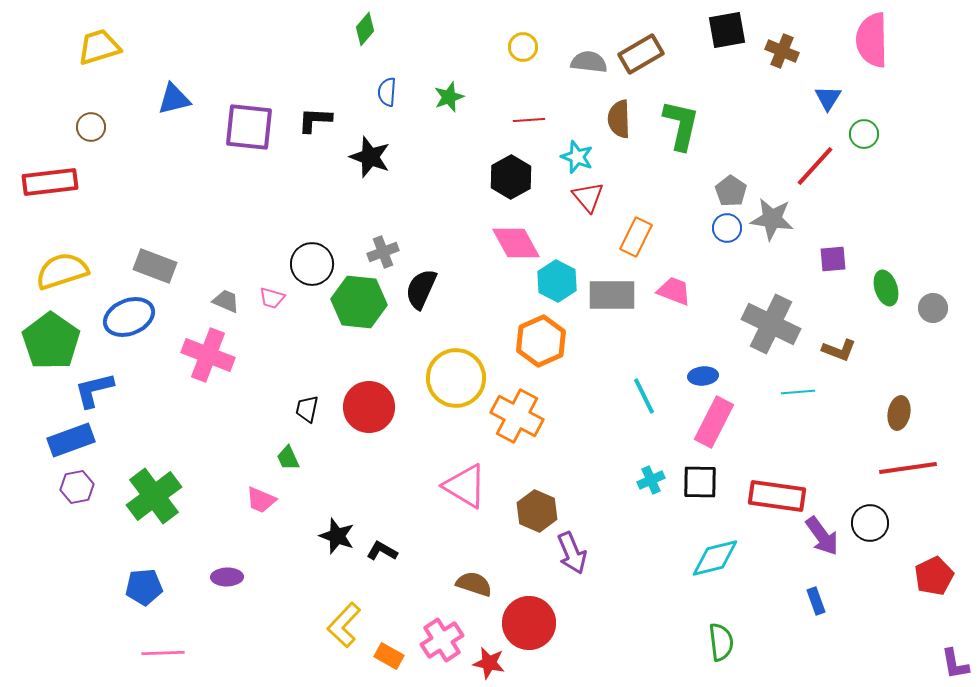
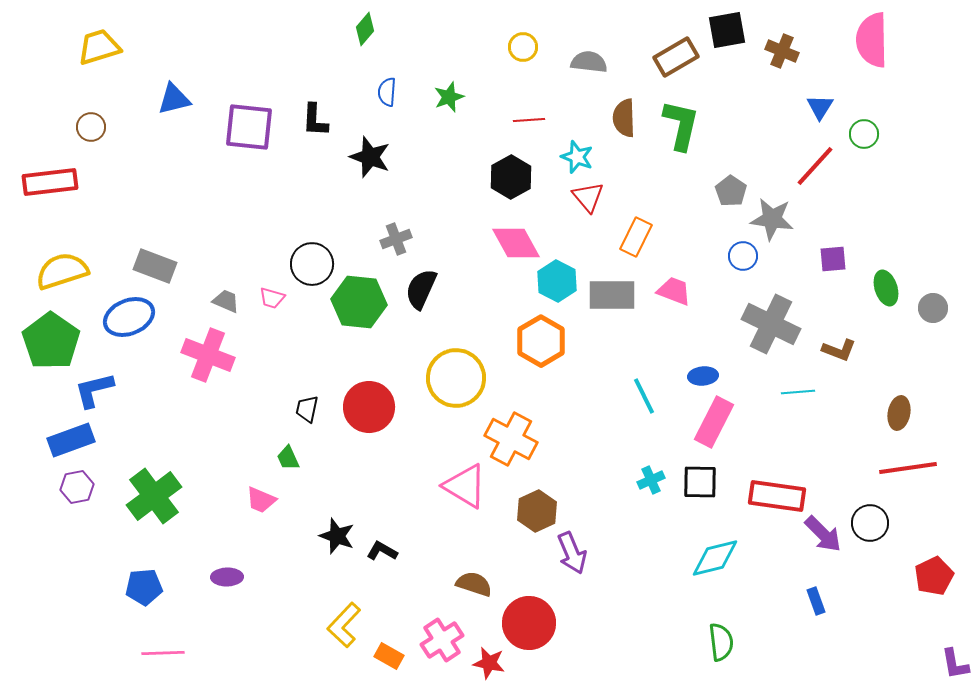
brown rectangle at (641, 54): moved 35 px right, 3 px down
blue triangle at (828, 98): moved 8 px left, 9 px down
brown semicircle at (619, 119): moved 5 px right, 1 px up
black L-shape at (315, 120): rotated 90 degrees counterclockwise
blue circle at (727, 228): moved 16 px right, 28 px down
gray cross at (383, 252): moved 13 px right, 13 px up
orange hexagon at (541, 341): rotated 6 degrees counterclockwise
orange cross at (517, 416): moved 6 px left, 23 px down
brown hexagon at (537, 511): rotated 12 degrees clockwise
purple arrow at (822, 536): moved 1 px right, 2 px up; rotated 9 degrees counterclockwise
